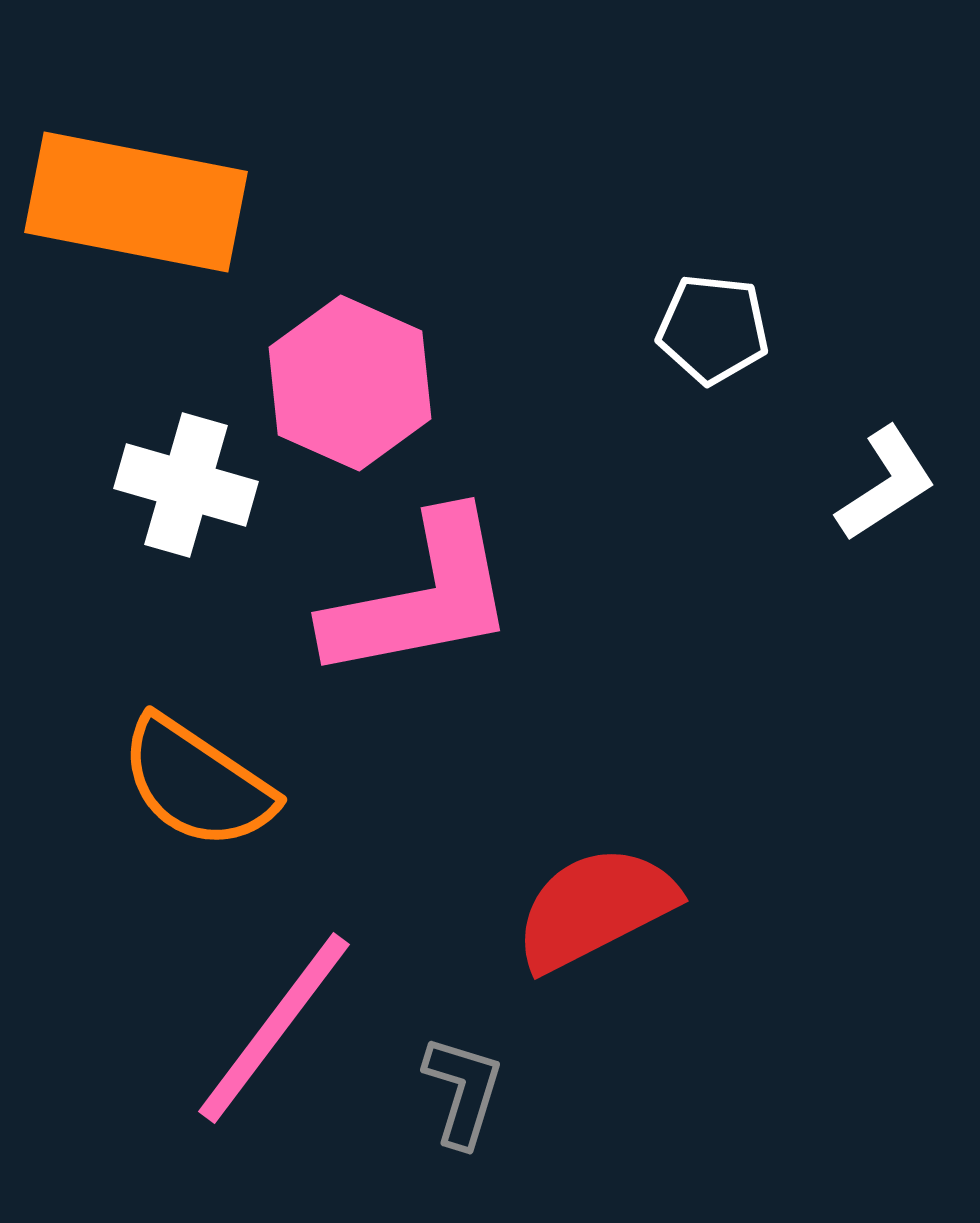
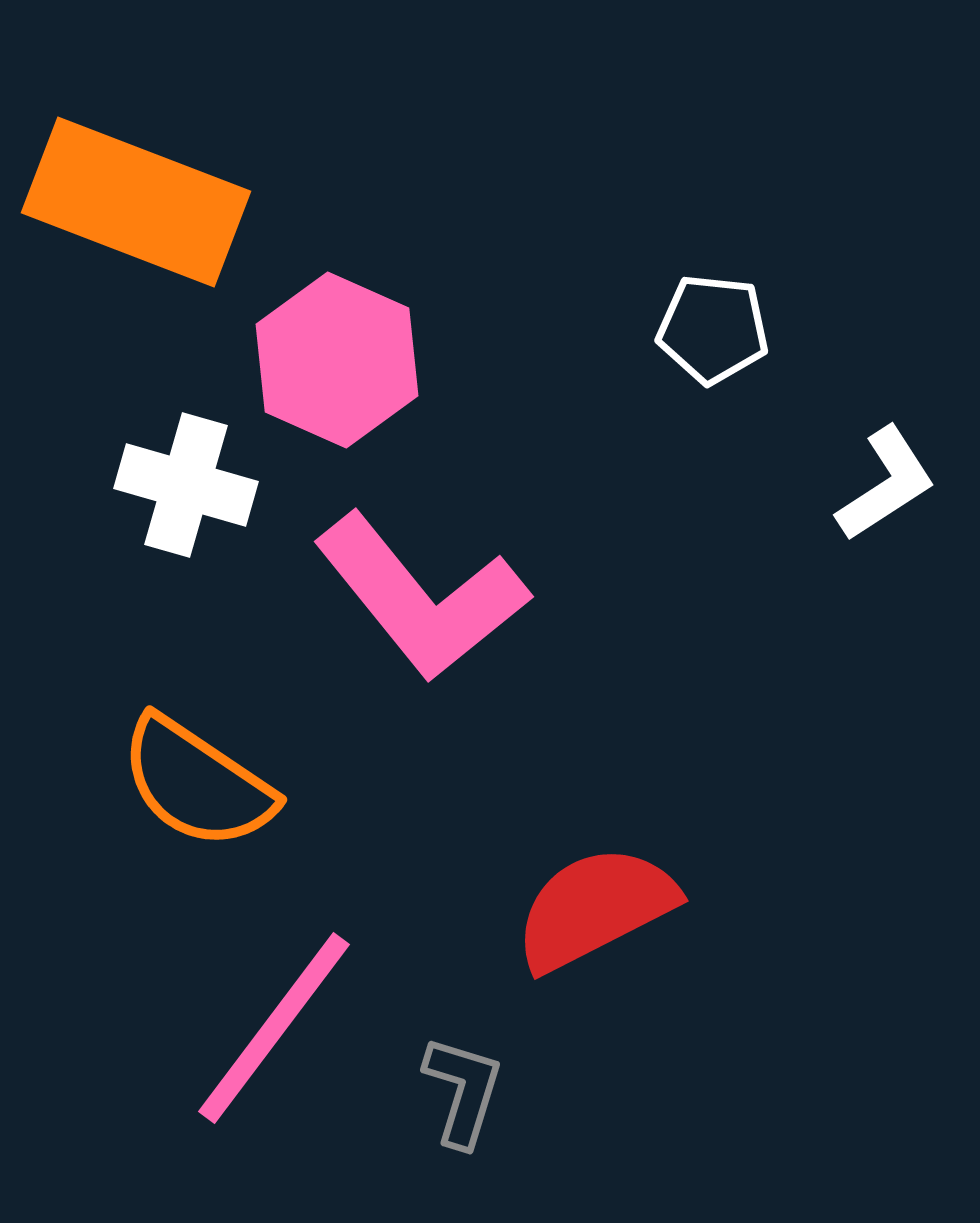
orange rectangle: rotated 10 degrees clockwise
pink hexagon: moved 13 px left, 23 px up
pink L-shape: rotated 62 degrees clockwise
